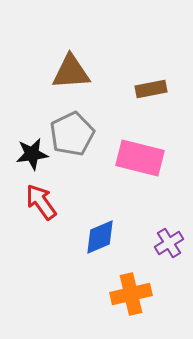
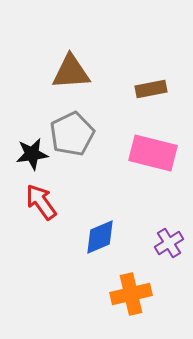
pink rectangle: moved 13 px right, 5 px up
